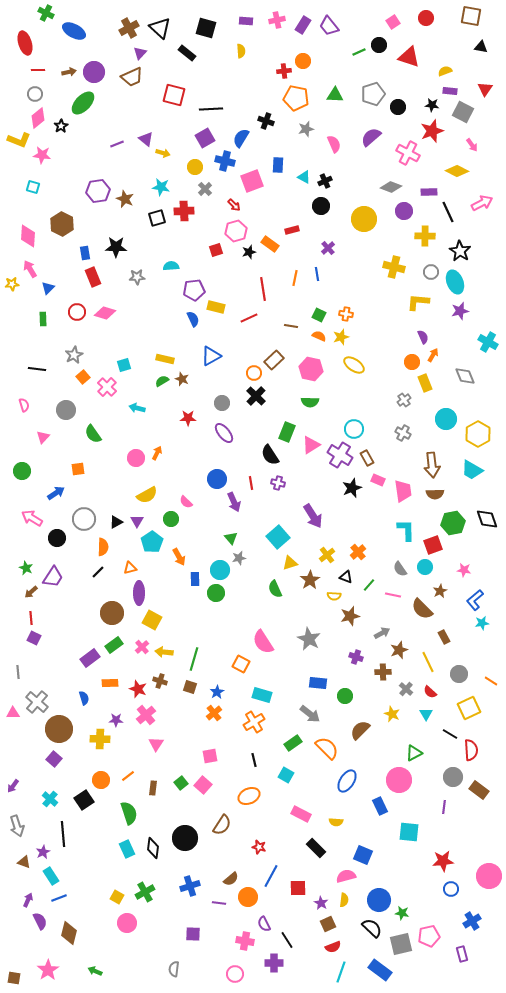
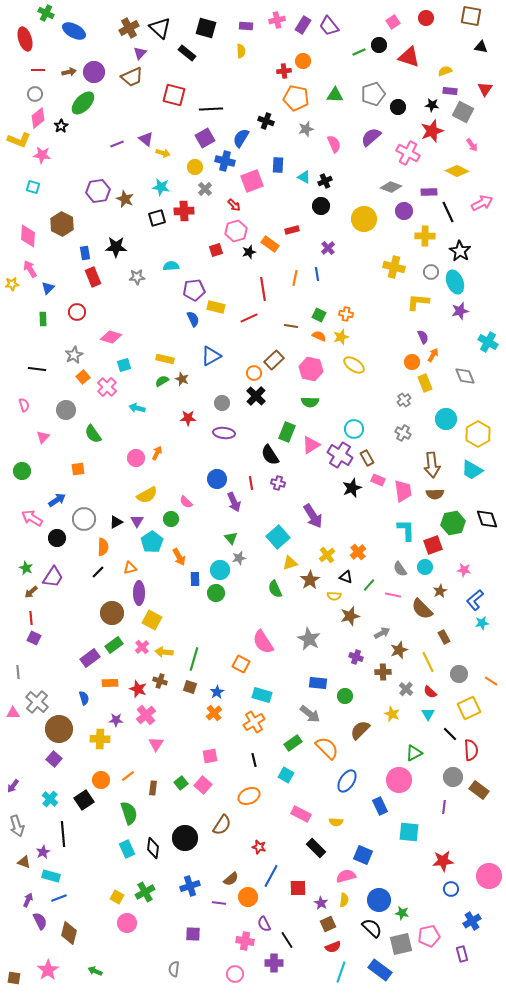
purple rectangle at (246, 21): moved 5 px down
red ellipse at (25, 43): moved 4 px up
pink diamond at (105, 313): moved 6 px right, 24 px down
purple ellipse at (224, 433): rotated 45 degrees counterclockwise
blue arrow at (56, 493): moved 1 px right, 7 px down
cyan triangle at (426, 714): moved 2 px right
black line at (450, 734): rotated 14 degrees clockwise
cyan rectangle at (51, 876): rotated 42 degrees counterclockwise
